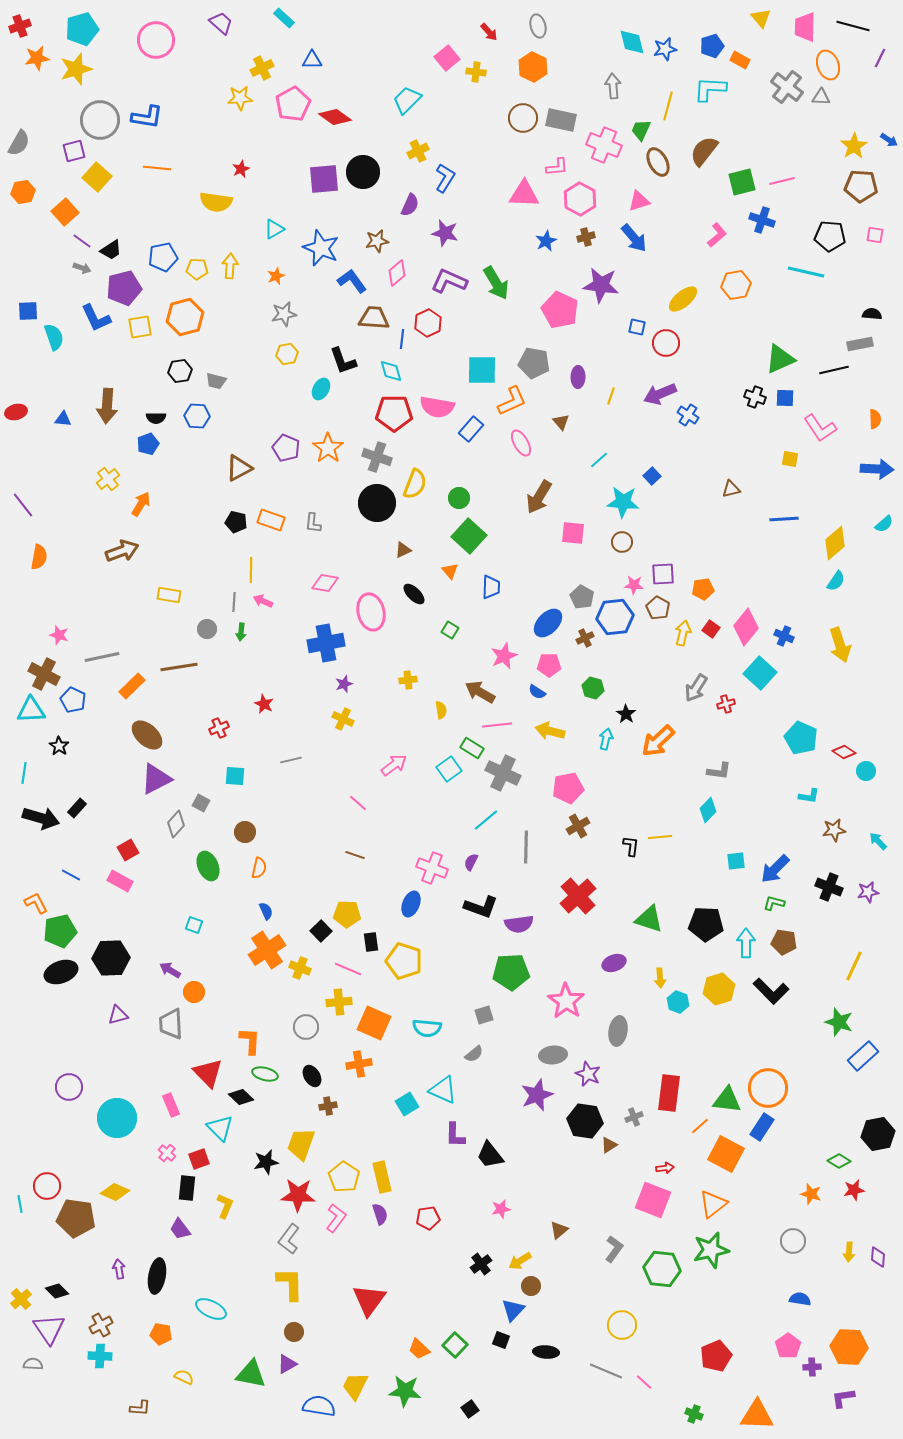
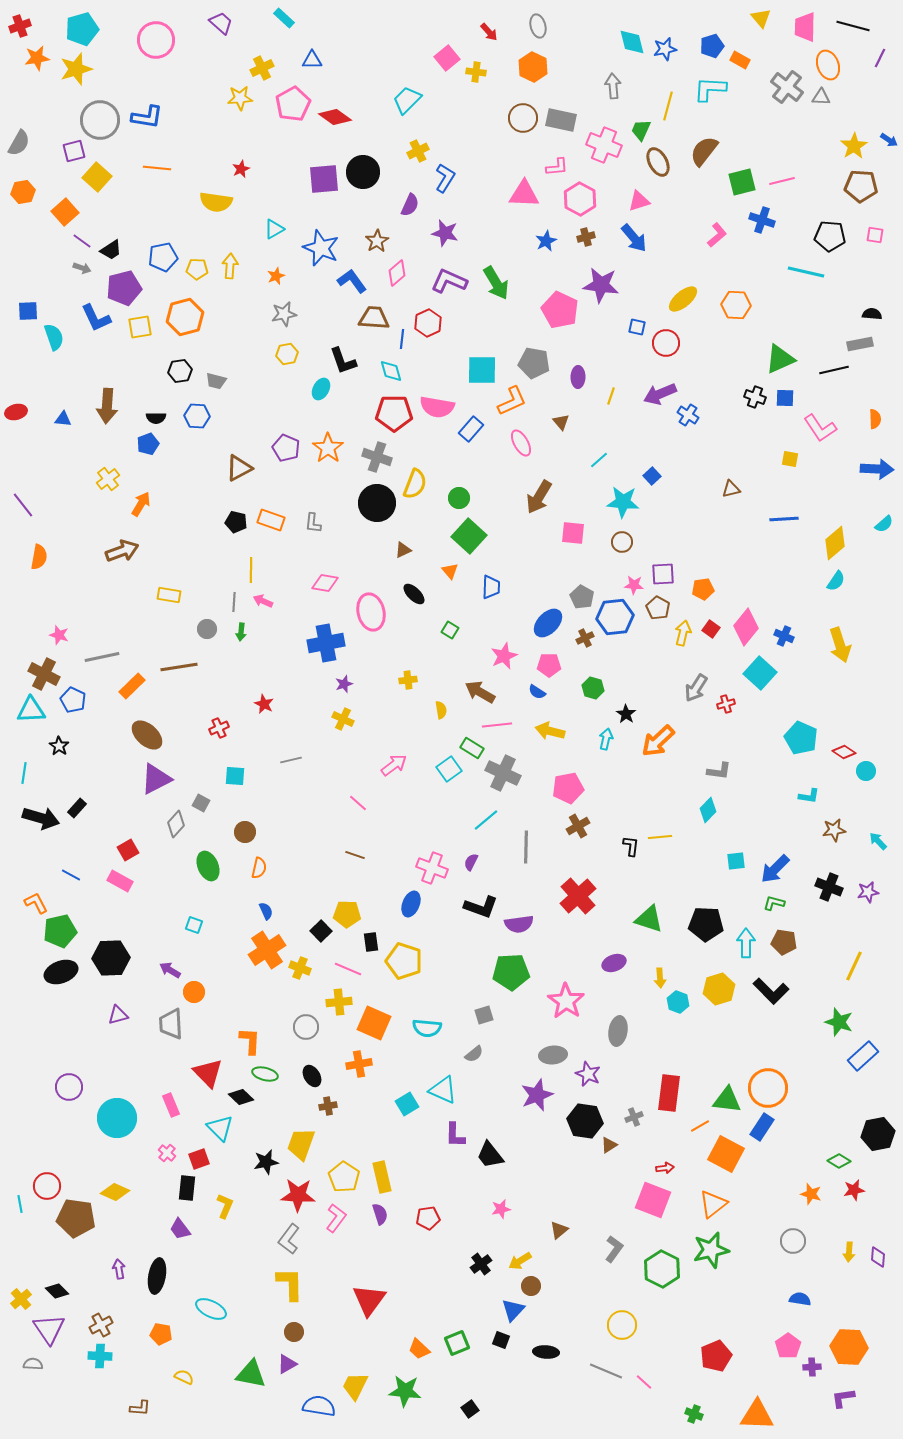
brown star at (377, 241): rotated 20 degrees counterclockwise
orange hexagon at (736, 285): moved 20 px down; rotated 12 degrees clockwise
orange line at (700, 1126): rotated 12 degrees clockwise
green hexagon at (662, 1269): rotated 21 degrees clockwise
green square at (455, 1345): moved 2 px right, 2 px up; rotated 25 degrees clockwise
